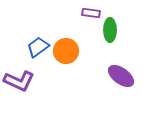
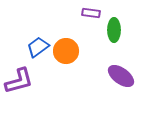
green ellipse: moved 4 px right
purple L-shape: rotated 40 degrees counterclockwise
